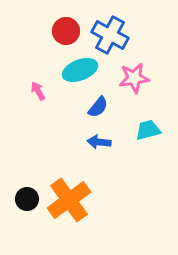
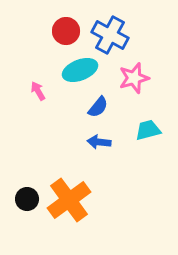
pink star: rotated 8 degrees counterclockwise
